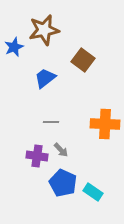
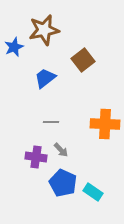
brown square: rotated 15 degrees clockwise
purple cross: moved 1 px left, 1 px down
